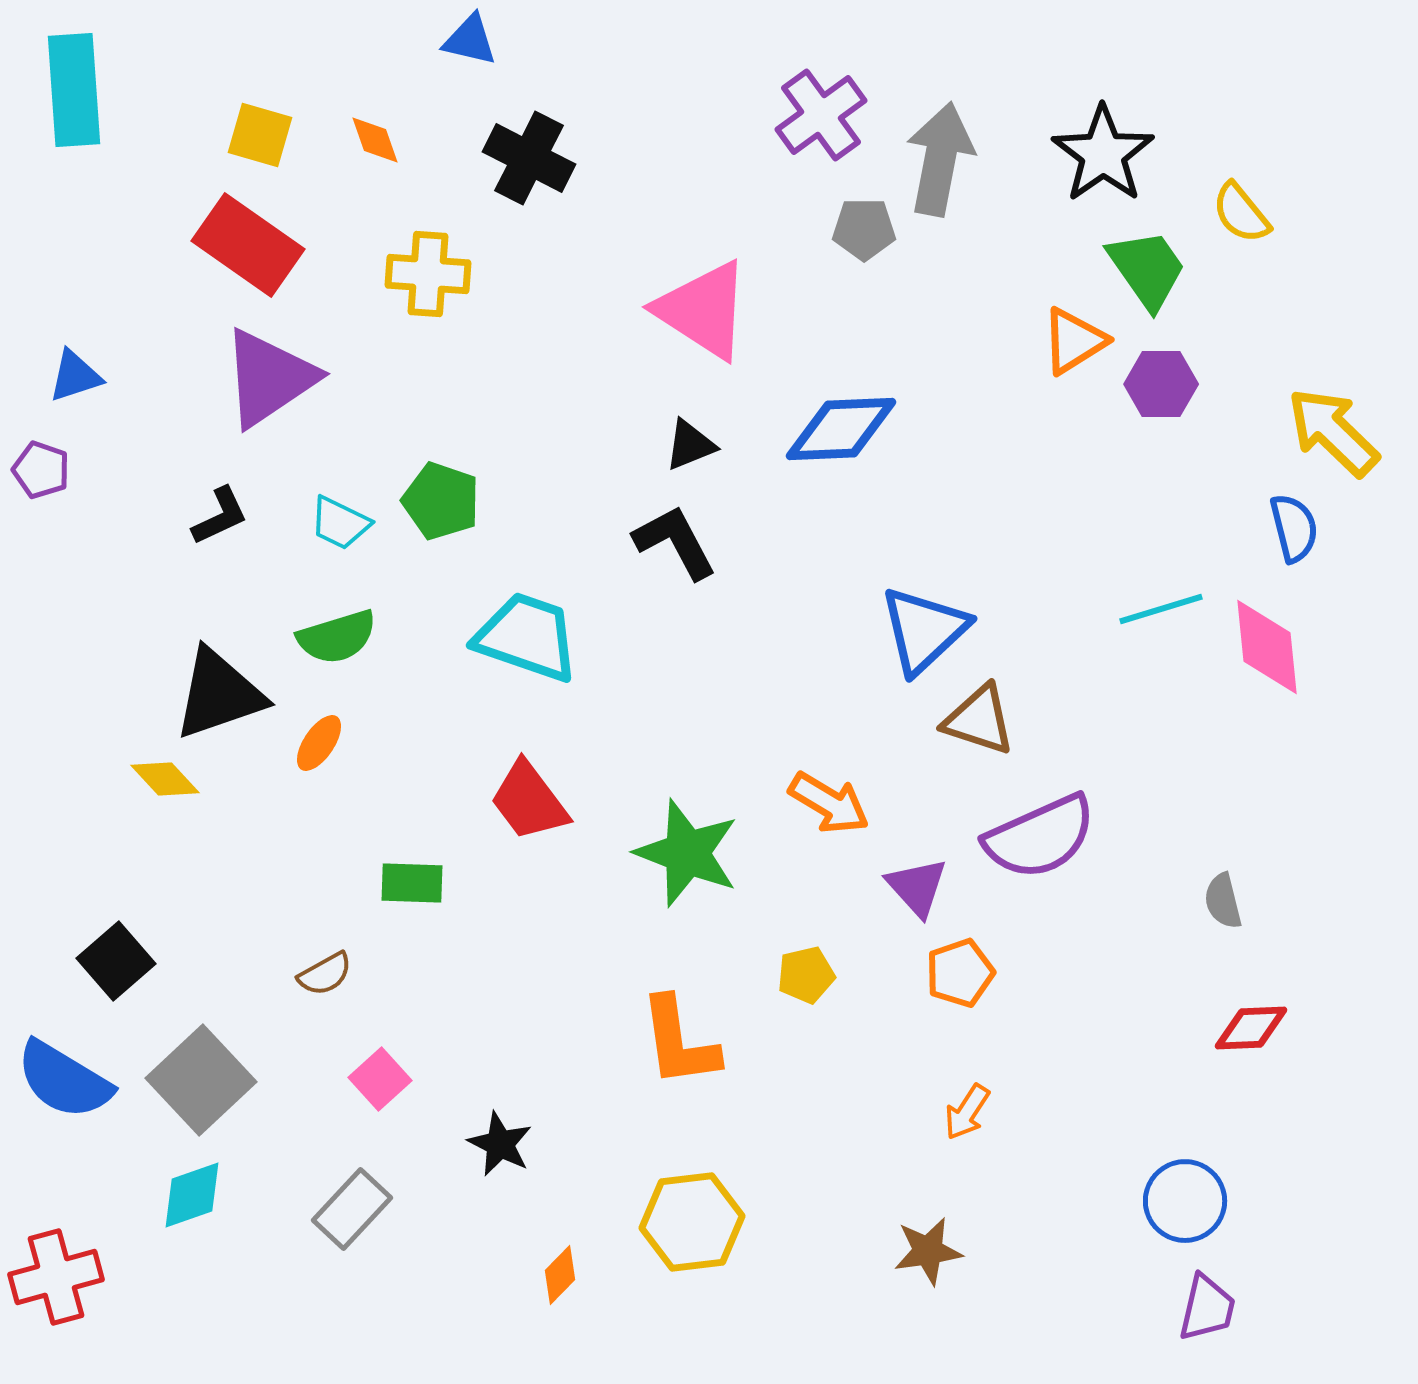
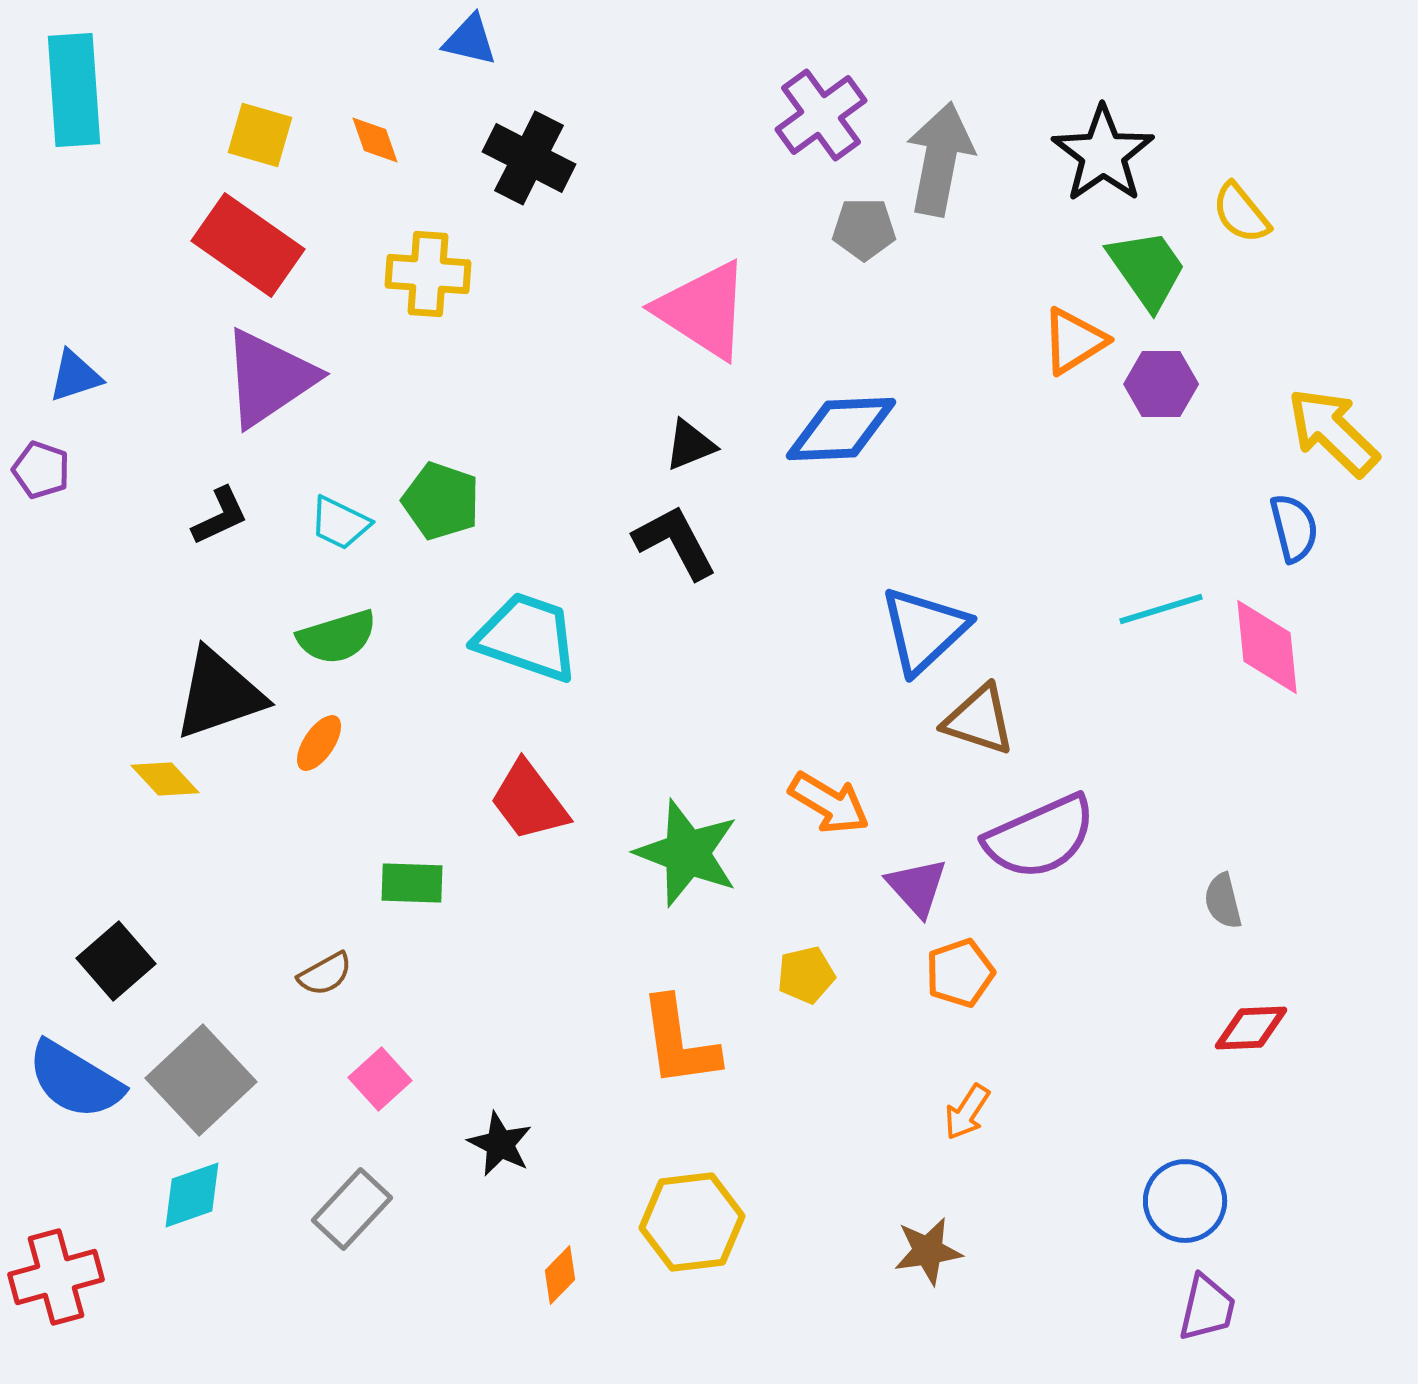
blue semicircle at (64, 1080): moved 11 px right
